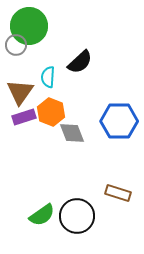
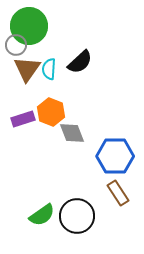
cyan semicircle: moved 1 px right, 8 px up
brown triangle: moved 7 px right, 23 px up
purple rectangle: moved 1 px left, 2 px down
blue hexagon: moved 4 px left, 35 px down
brown rectangle: rotated 40 degrees clockwise
